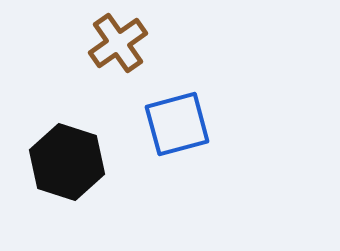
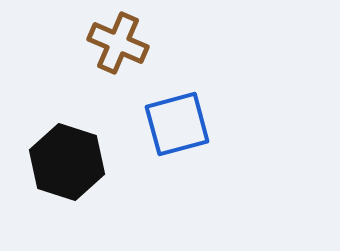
brown cross: rotated 32 degrees counterclockwise
